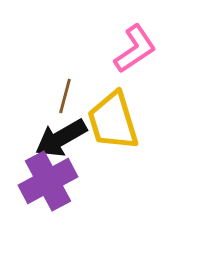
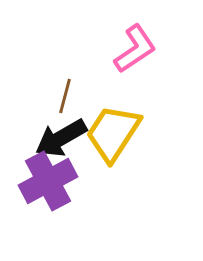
yellow trapezoid: moved 12 px down; rotated 50 degrees clockwise
